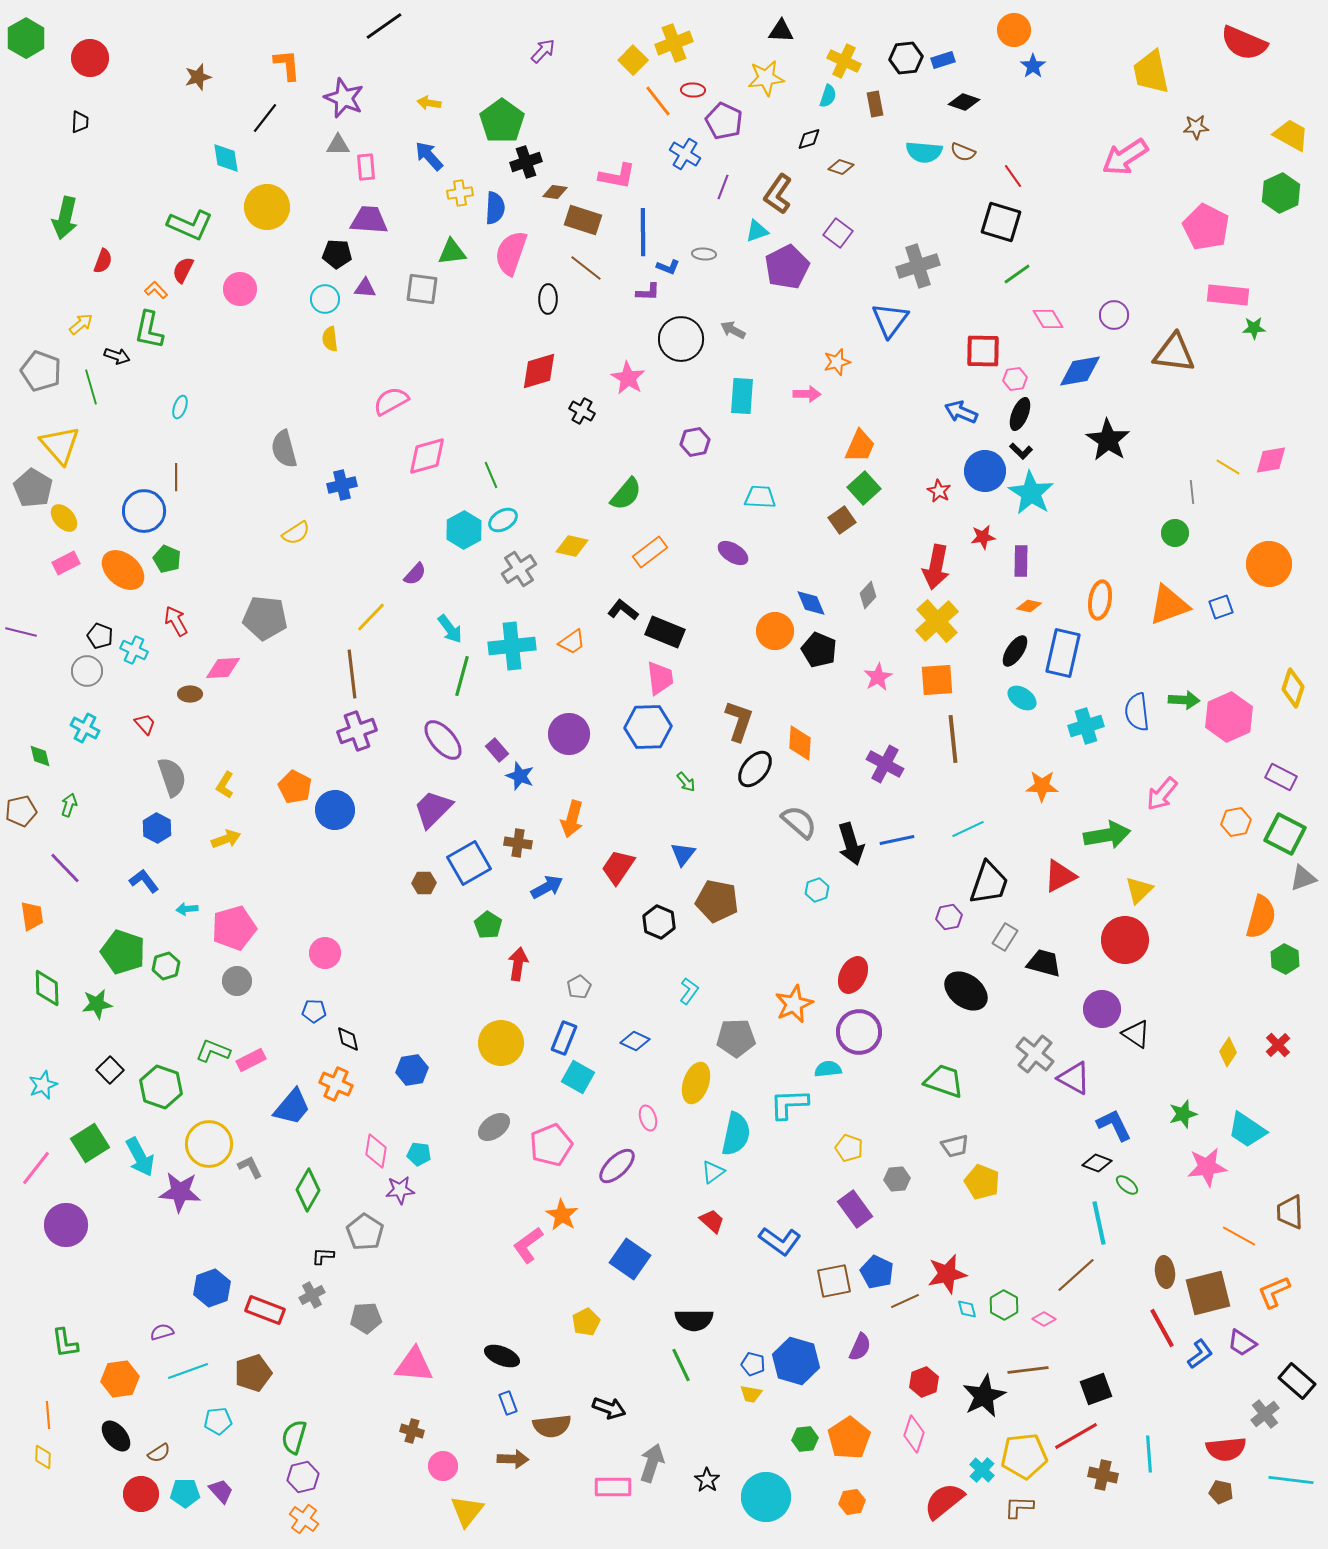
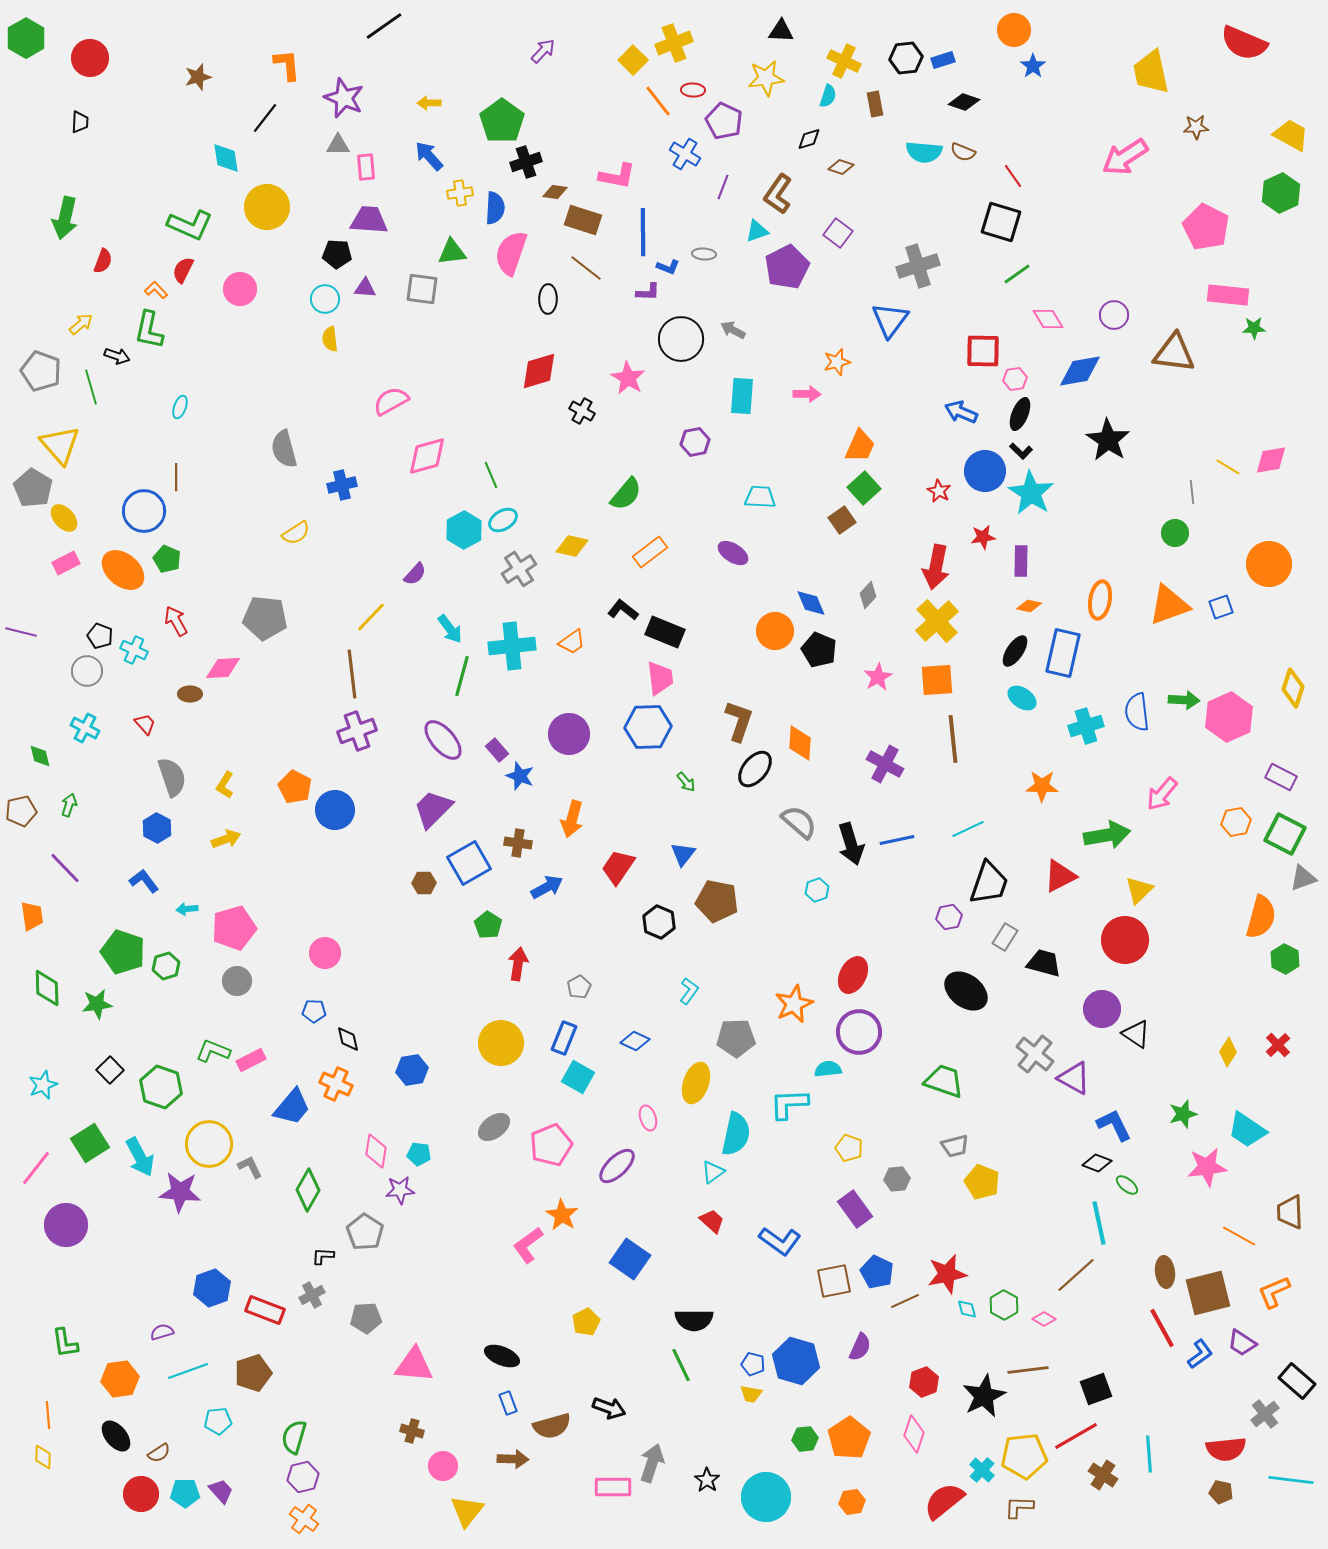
yellow arrow at (429, 103): rotated 10 degrees counterclockwise
brown semicircle at (552, 1426): rotated 9 degrees counterclockwise
brown cross at (1103, 1475): rotated 20 degrees clockwise
